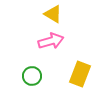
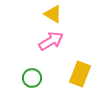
pink arrow: rotated 15 degrees counterclockwise
green circle: moved 2 px down
